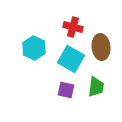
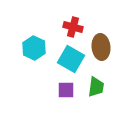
purple square: rotated 12 degrees counterclockwise
